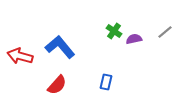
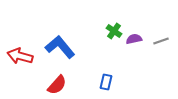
gray line: moved 4 px left, 9 px down; rotated 21 degrees clockwise
